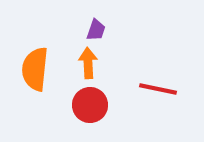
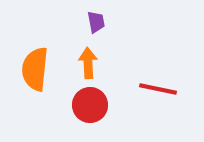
purple trapezoid: moved 8 px up; rotated 30 degrees counterclockwise
